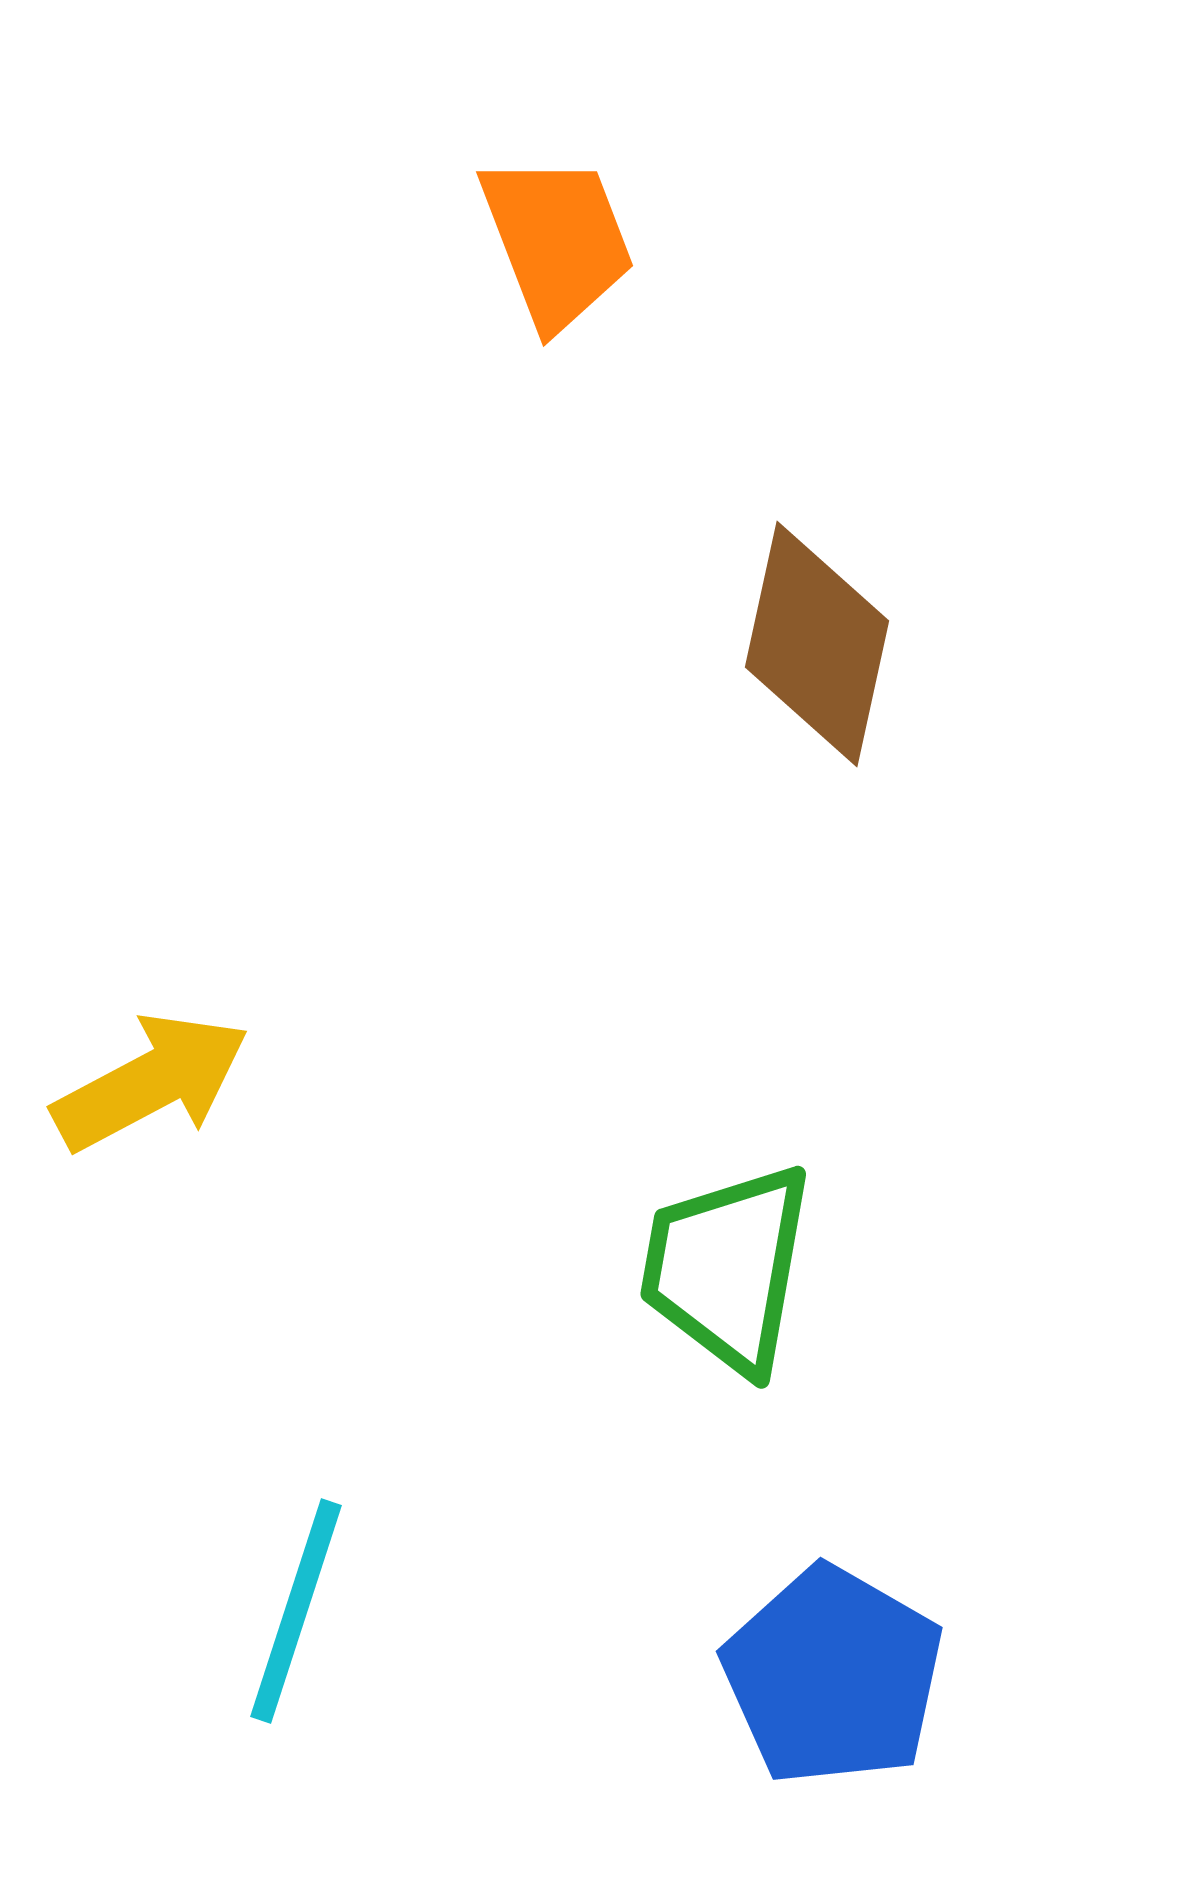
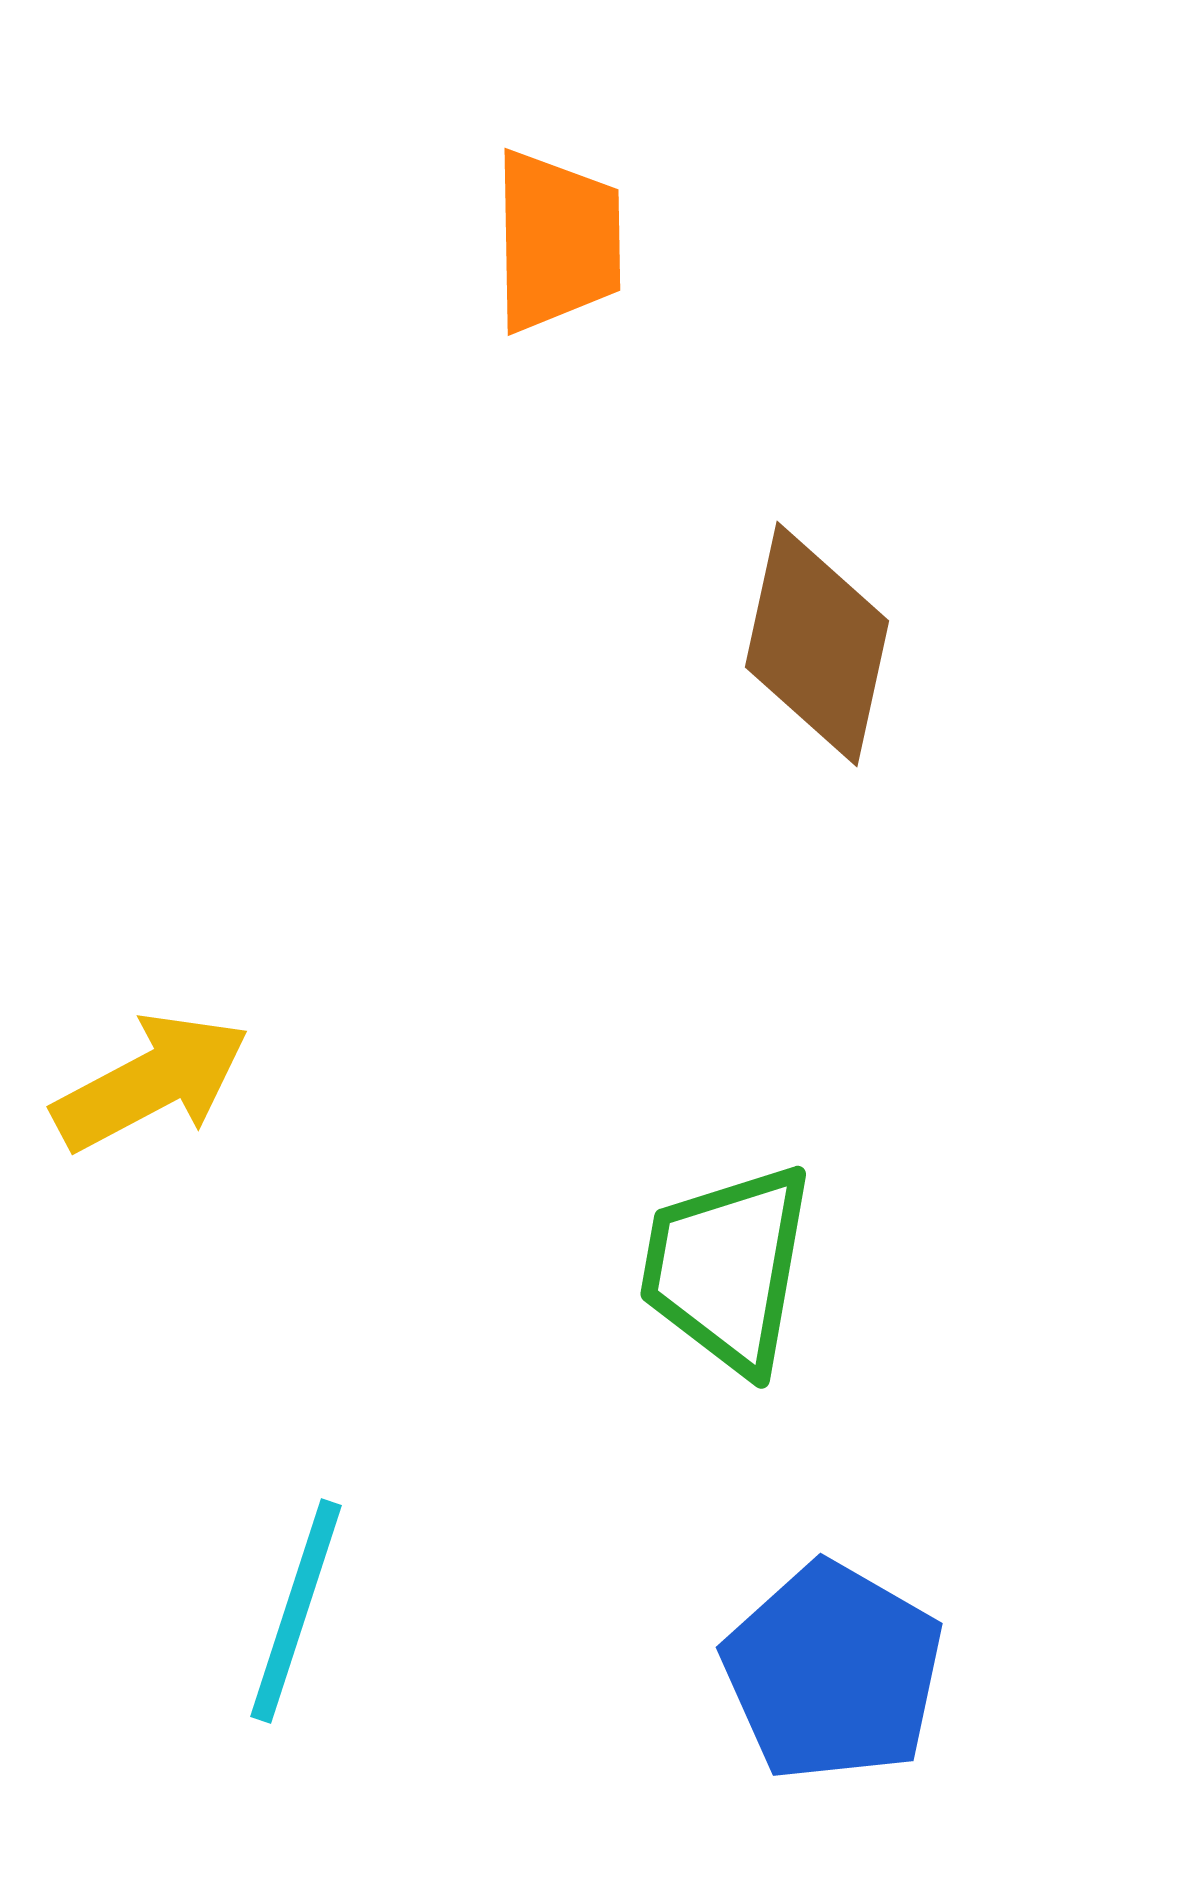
orange trapezoid: rotated 20 degrees clockwise
blue pentagon: moved 4 px up
